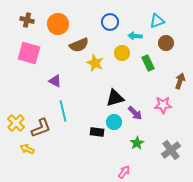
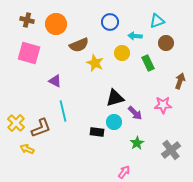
orange circle: moved 2 px left
